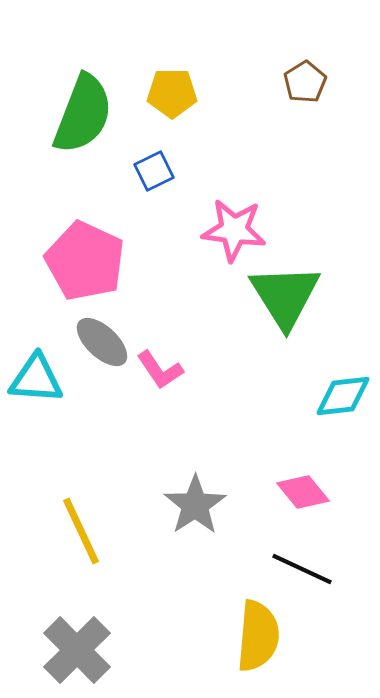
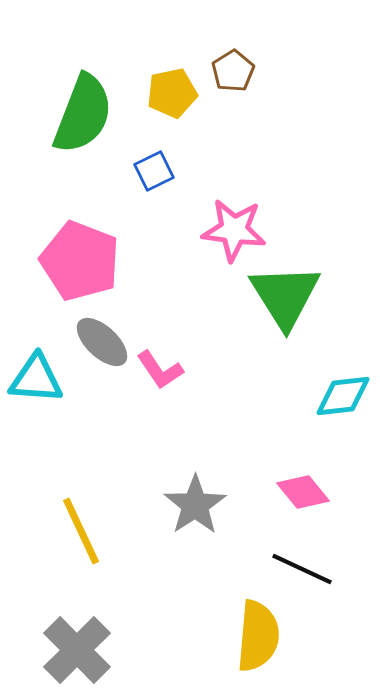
brown pentagon: moved 72 px left, 11 px up
yellow pentagon: rotated 12 degrees counterclockwise
pink pentagon: moved 5 px left; rotated 4 degrees counterclockwise
